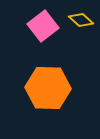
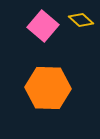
pink square: rotated 12 degrees counterclockwise
